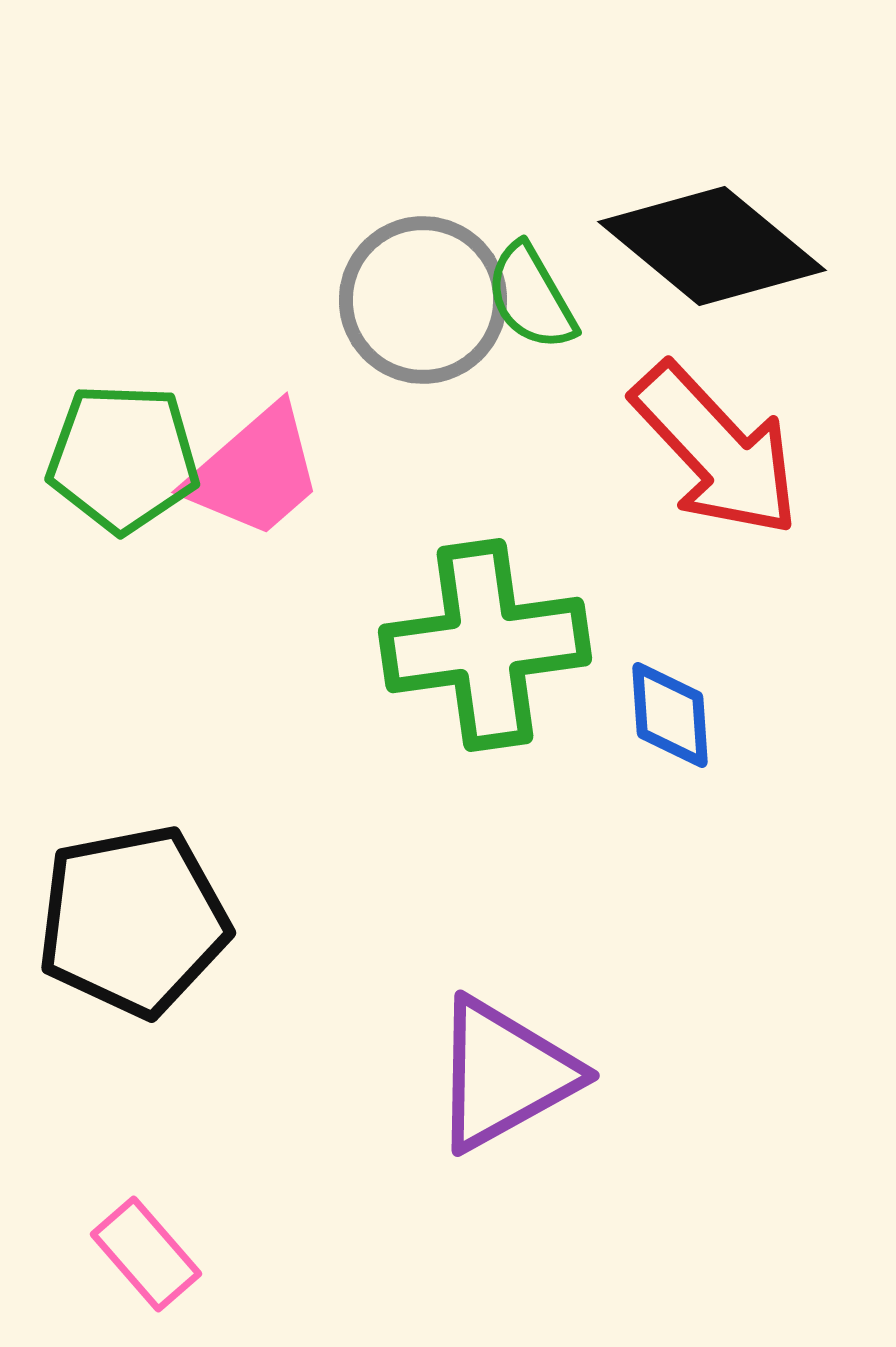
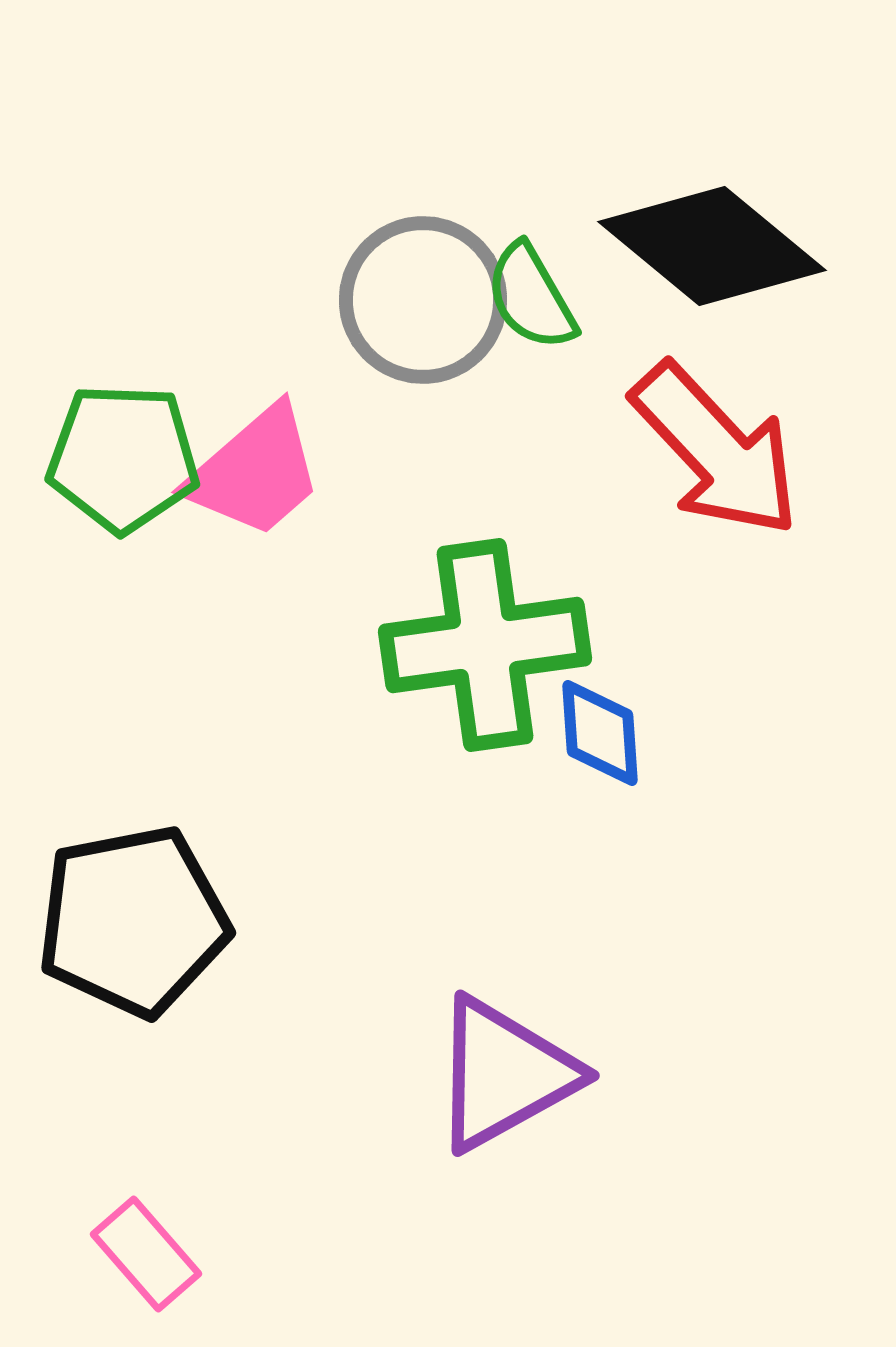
blue diamond: moved 70 px left, 18 px down
